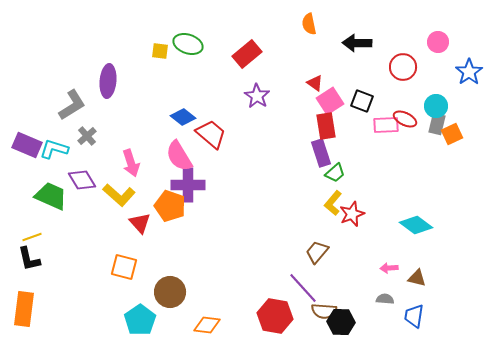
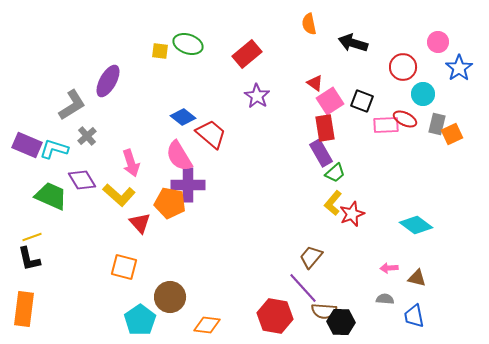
black arrow at (357, 43): moved 4 px left; rotated 16 degrees clockwise
blue star at (469, 72): moved 10 px left, 4 px up
purple ellipse at (108, 81): rotated 24 degrees clockwise
cyan circle at (436, 106): moved 13 px left, 12 px up
red rectangle at (326, 126): moved 1 px left, 2 px down
purple rectangle at (321, 153): rotated 12 degrees counterclockwise
orange pentagon at (170, 206): moved 3 px up; rotated 8 degrees counterclockwise
brown trapezoid at (317, 252): moved 6 px left, 5 px down
brown circle at (170, 292): moved 5 px down
blue trapezoid at (414, 316): rotated 20 degrees counterclockwise
